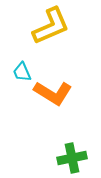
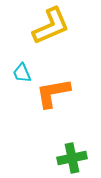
cyan trapezoid: moved 1 px down
orange L-shape: rotated 138 degrees clockwise
